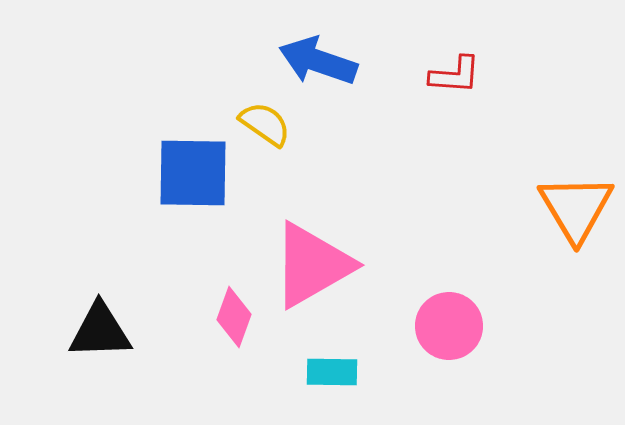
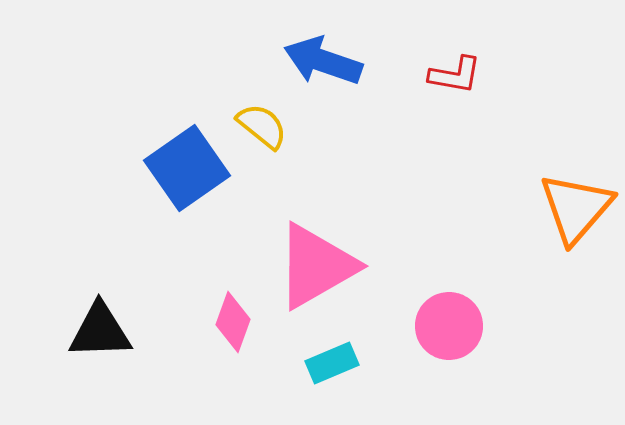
blue arrow: moved 5 px right
red L-shape: rotated 6 degrees clockwise
yellow semicircle: moved 3 px left, 2 px down; rotated 4 degrees clockwise
blue square: moved 6 px left, 5 px up; rotated 36 degrees counterclockwise
orange triangle: rotated 12 degrees clockwise
pink triangle: moved 4 px right, 1 px down
pink diamond: moved 1 px left, 5 px down
cyan rectangle: moved 9 px up; rotated 24 degrees counterclockwise
